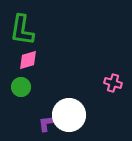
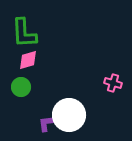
green L-shape: moved 2 px right, 3 px down; rotated 12 degrees counterclockwise
